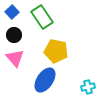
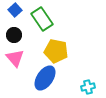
blue square: moved 3 px right, 2 px up
green rectangle: moved 2 px down
blue ellipse: moved 2 px up
